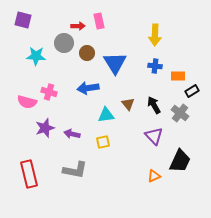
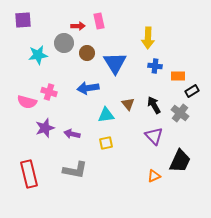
purple square: rotated 18 degrees counterclockwise
yellow arrow: moved 7 px left, 3 px down
cyan star: moved 2 px right, 1 px up; rotated 12 degrees counterclockwise
yellow square: moved 3 px right, 1 px down
